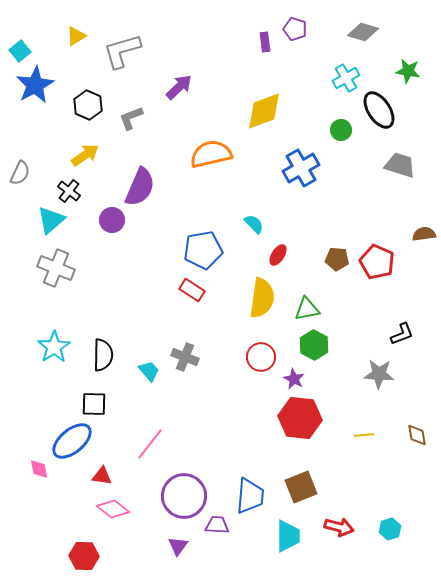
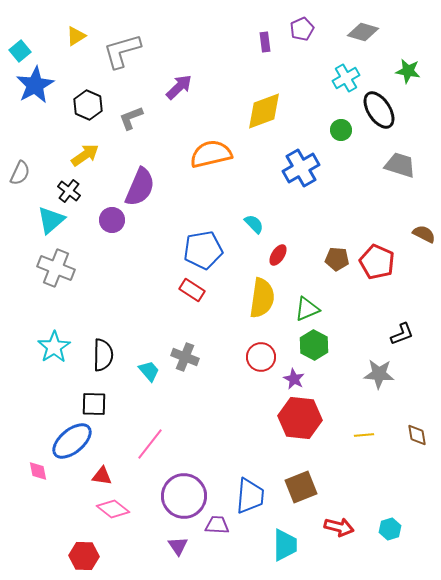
purple pentagon at (295, 29): moved 7 px right; rotated 30 degrees clockwise
brown semicircle at (424, 234): rotated 35 degrees clockwise
green triangle at (307, 309): rotated 12 degrees counterclockwise
pink diamond at (39, 469): moved 1 px left, 2 px down
cyan trapezoid at (288, 536): moved 3 px left, 9 px down
purple triangle at (178, 546): rotated 10 degrees counterclockwise
